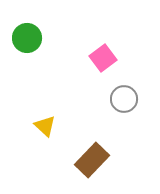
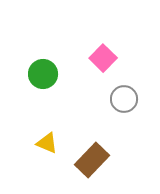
green circle: moved 16 px right, 36 px down
pink square: rotated 8 degrees counterclockwise
yellow triangle: moved 2 px right, 17 px down; rotated 20 degrees counterclockwise
